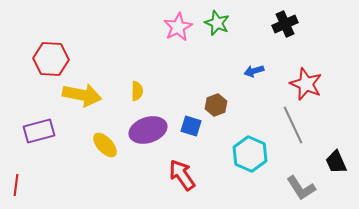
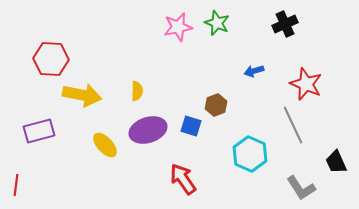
pink star: rotated 16 degrees clockwise
red arrow: moved 1 px right, 4 px down
